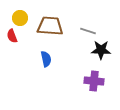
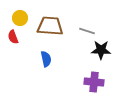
gray line: moved 1 px left
red semicircle: moved 1 px right, 1 px down
purple cross: moved 1 px down
